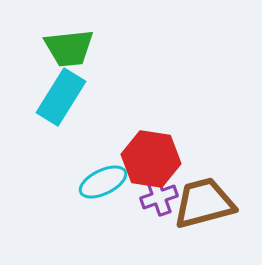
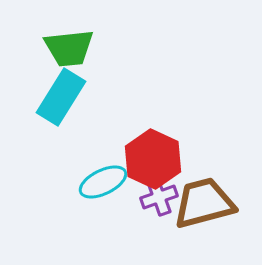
red hexagon: moved 2 px right; rotated 16 degrees clockwise
